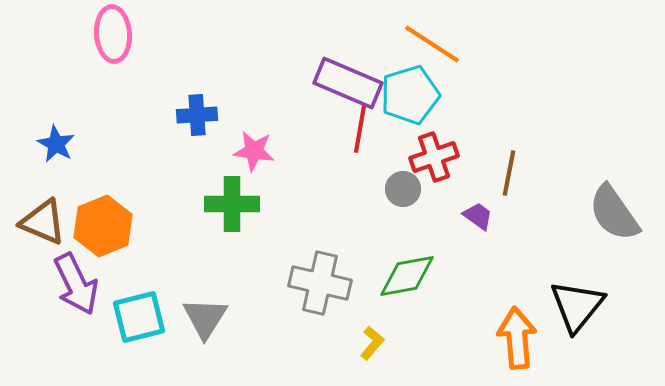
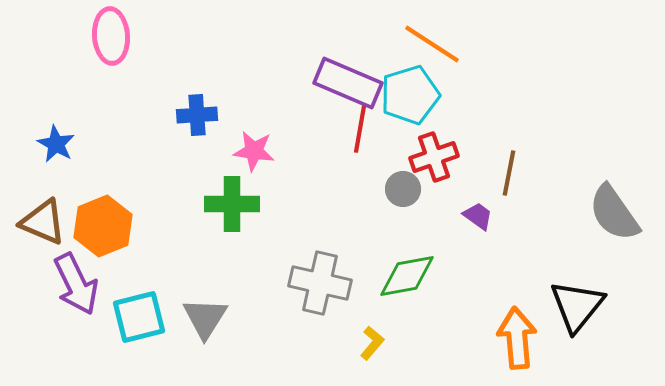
pink ellipse: moved 2 px left, 2 px down
